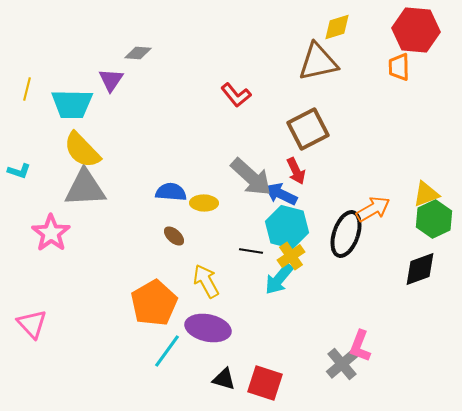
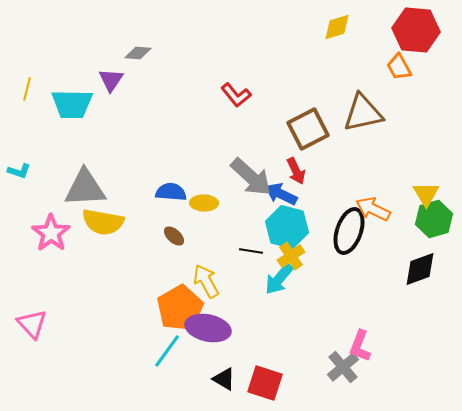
brown triangle: moved 45 px right, 51 px down
orange trapezoid: rotated 28 degrees counterclockwise
yellow semicircle: moved 21 px right, 72 px down; rotated 36 degrees counterclockwise
yellow triangle: rotated 40 degrees counterclockwise
orange arrow: rotated 124 degrees counterclockwise
green hexagon: rotated 9 degrees clockwise
black ellipse: moved 3 px right, 3 px up
orange pentagon: moved 26 px right, 5 px down
gray cross: moved 1 px right, 3 px down
black triangle: rotated 15 degrees clockwise
